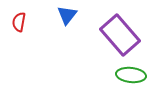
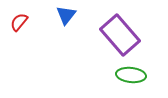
blue triangle: moved 1 px left
red semicircle: rotated 30 degrees clockwise
